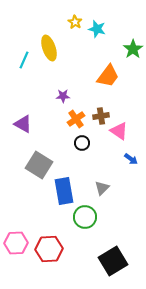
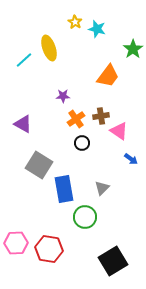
cyan line: rotated 24 degrees clockwise
blue rectangle: moved 2 px up
red hexagon: rotated 12 degrees clockwise
